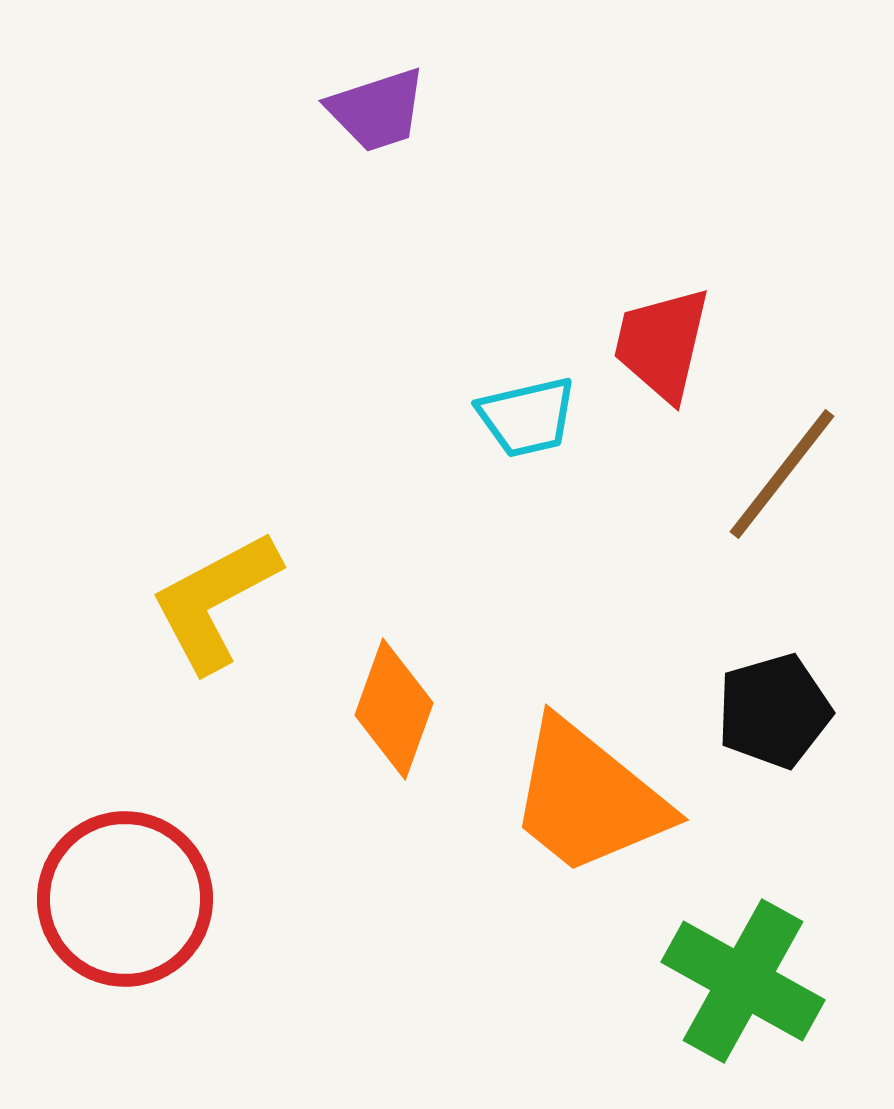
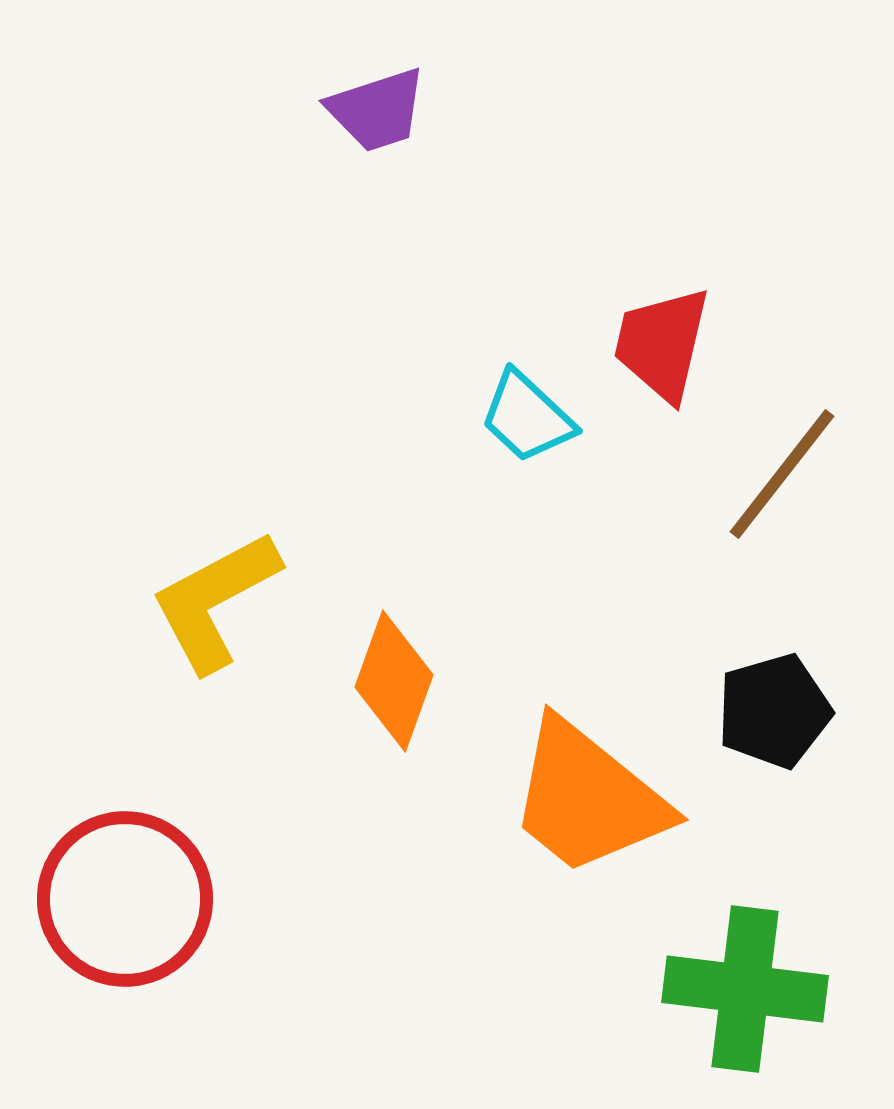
cyan trapezoid: rotated 56 degrees clockwise
orange diamond: moved 28 px up
green cross: moved 2 px right, 8 px down; rotated 22 degrees counterclockwise
